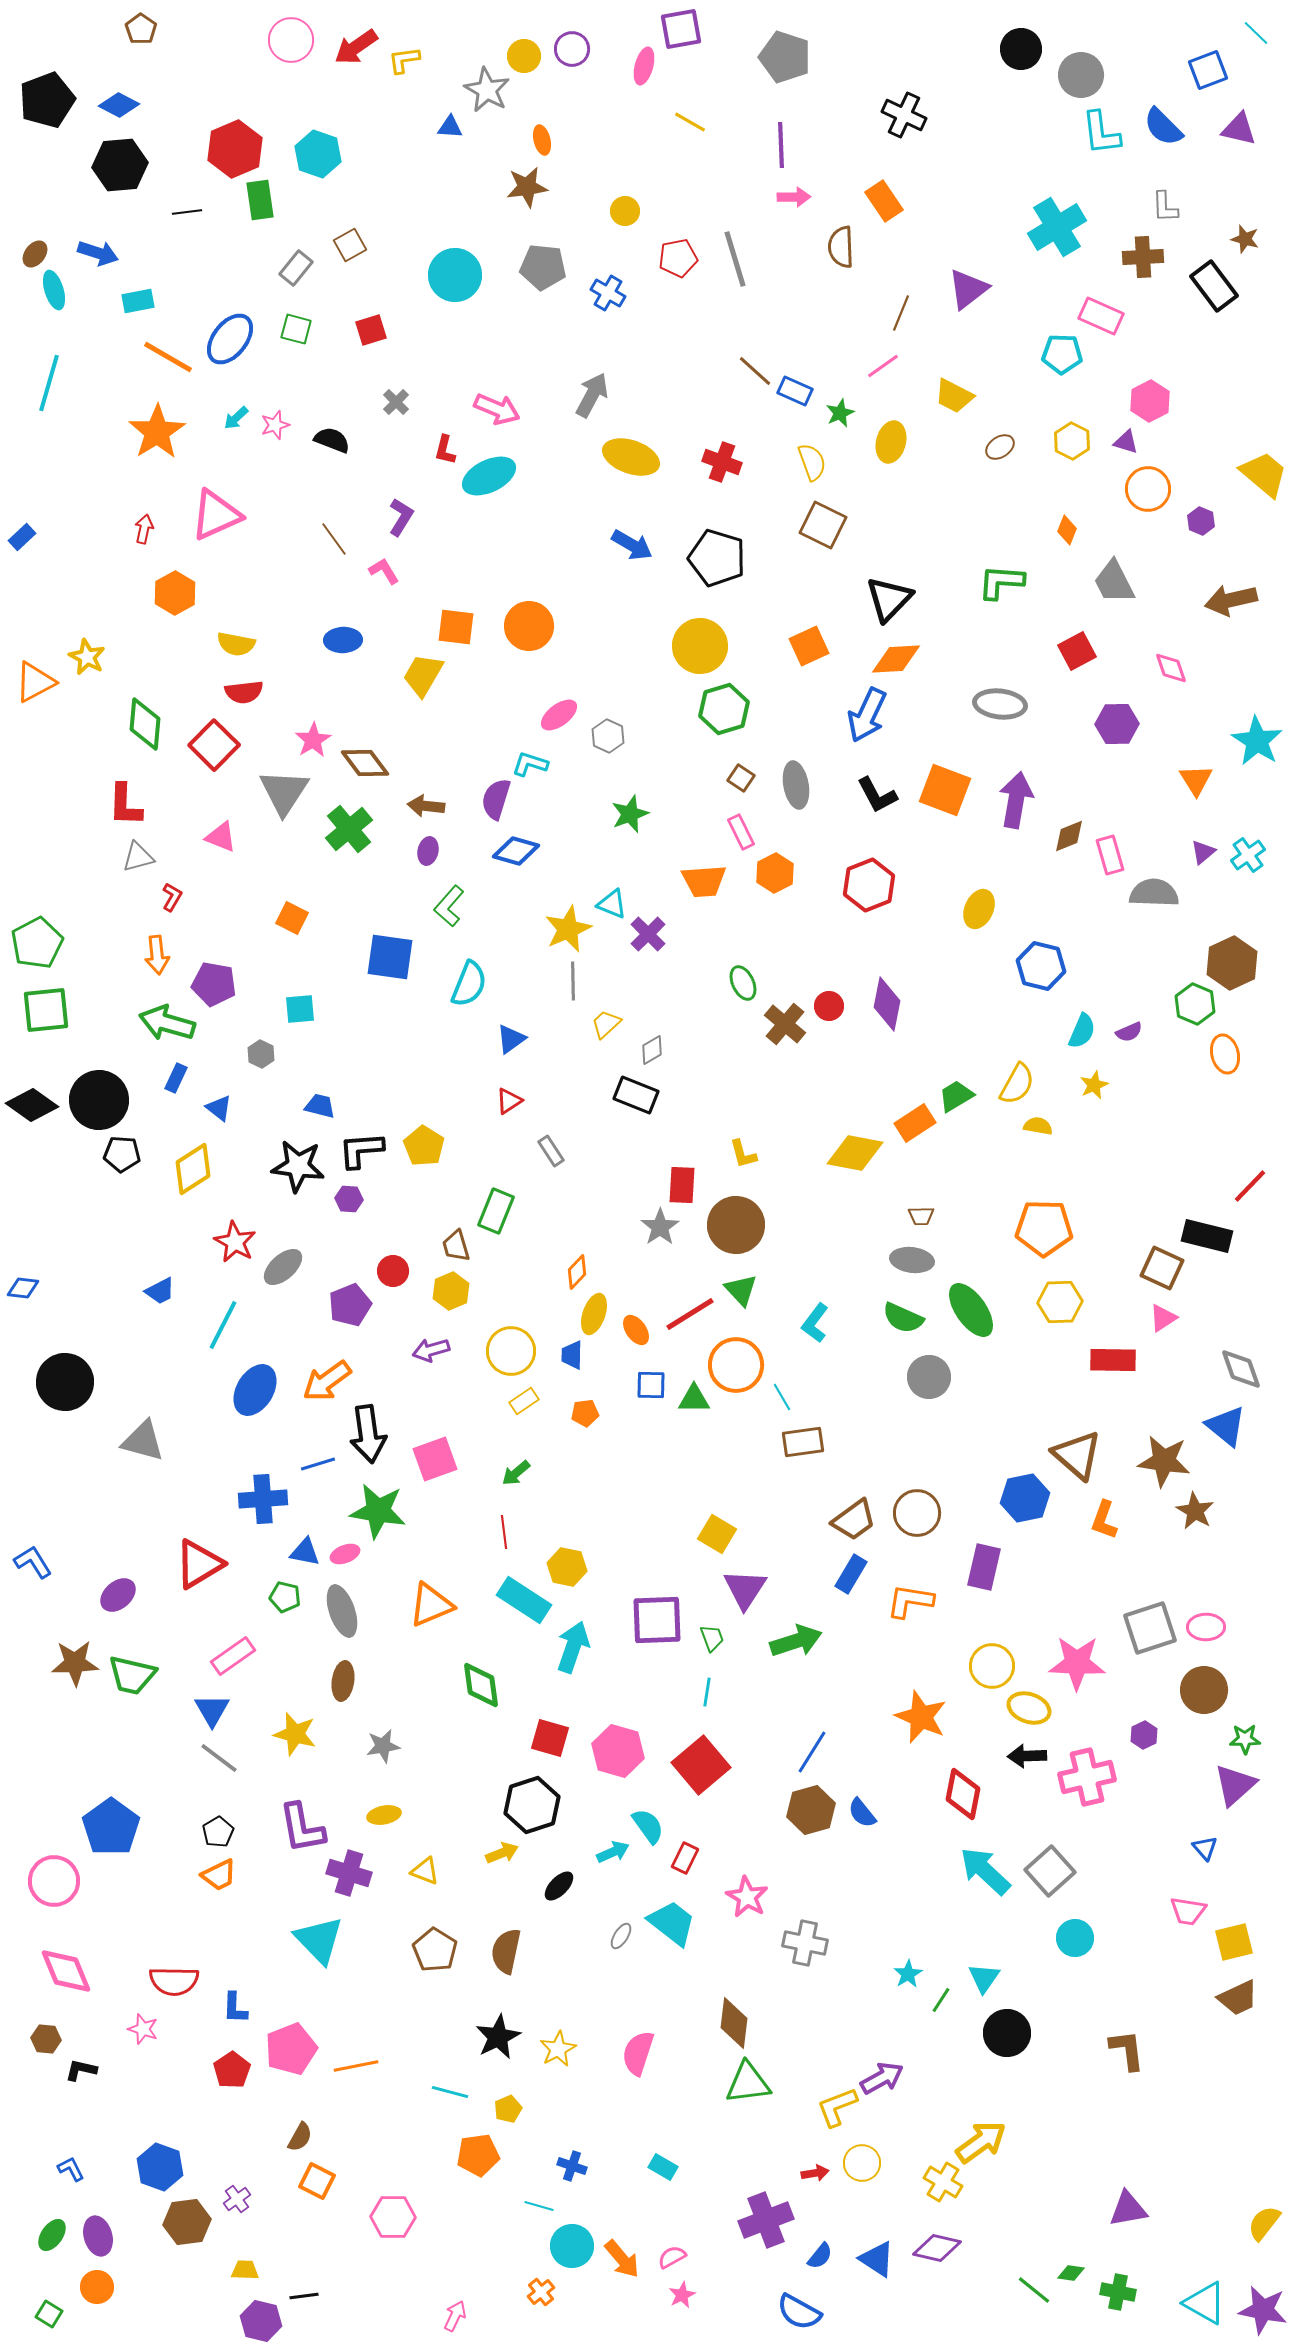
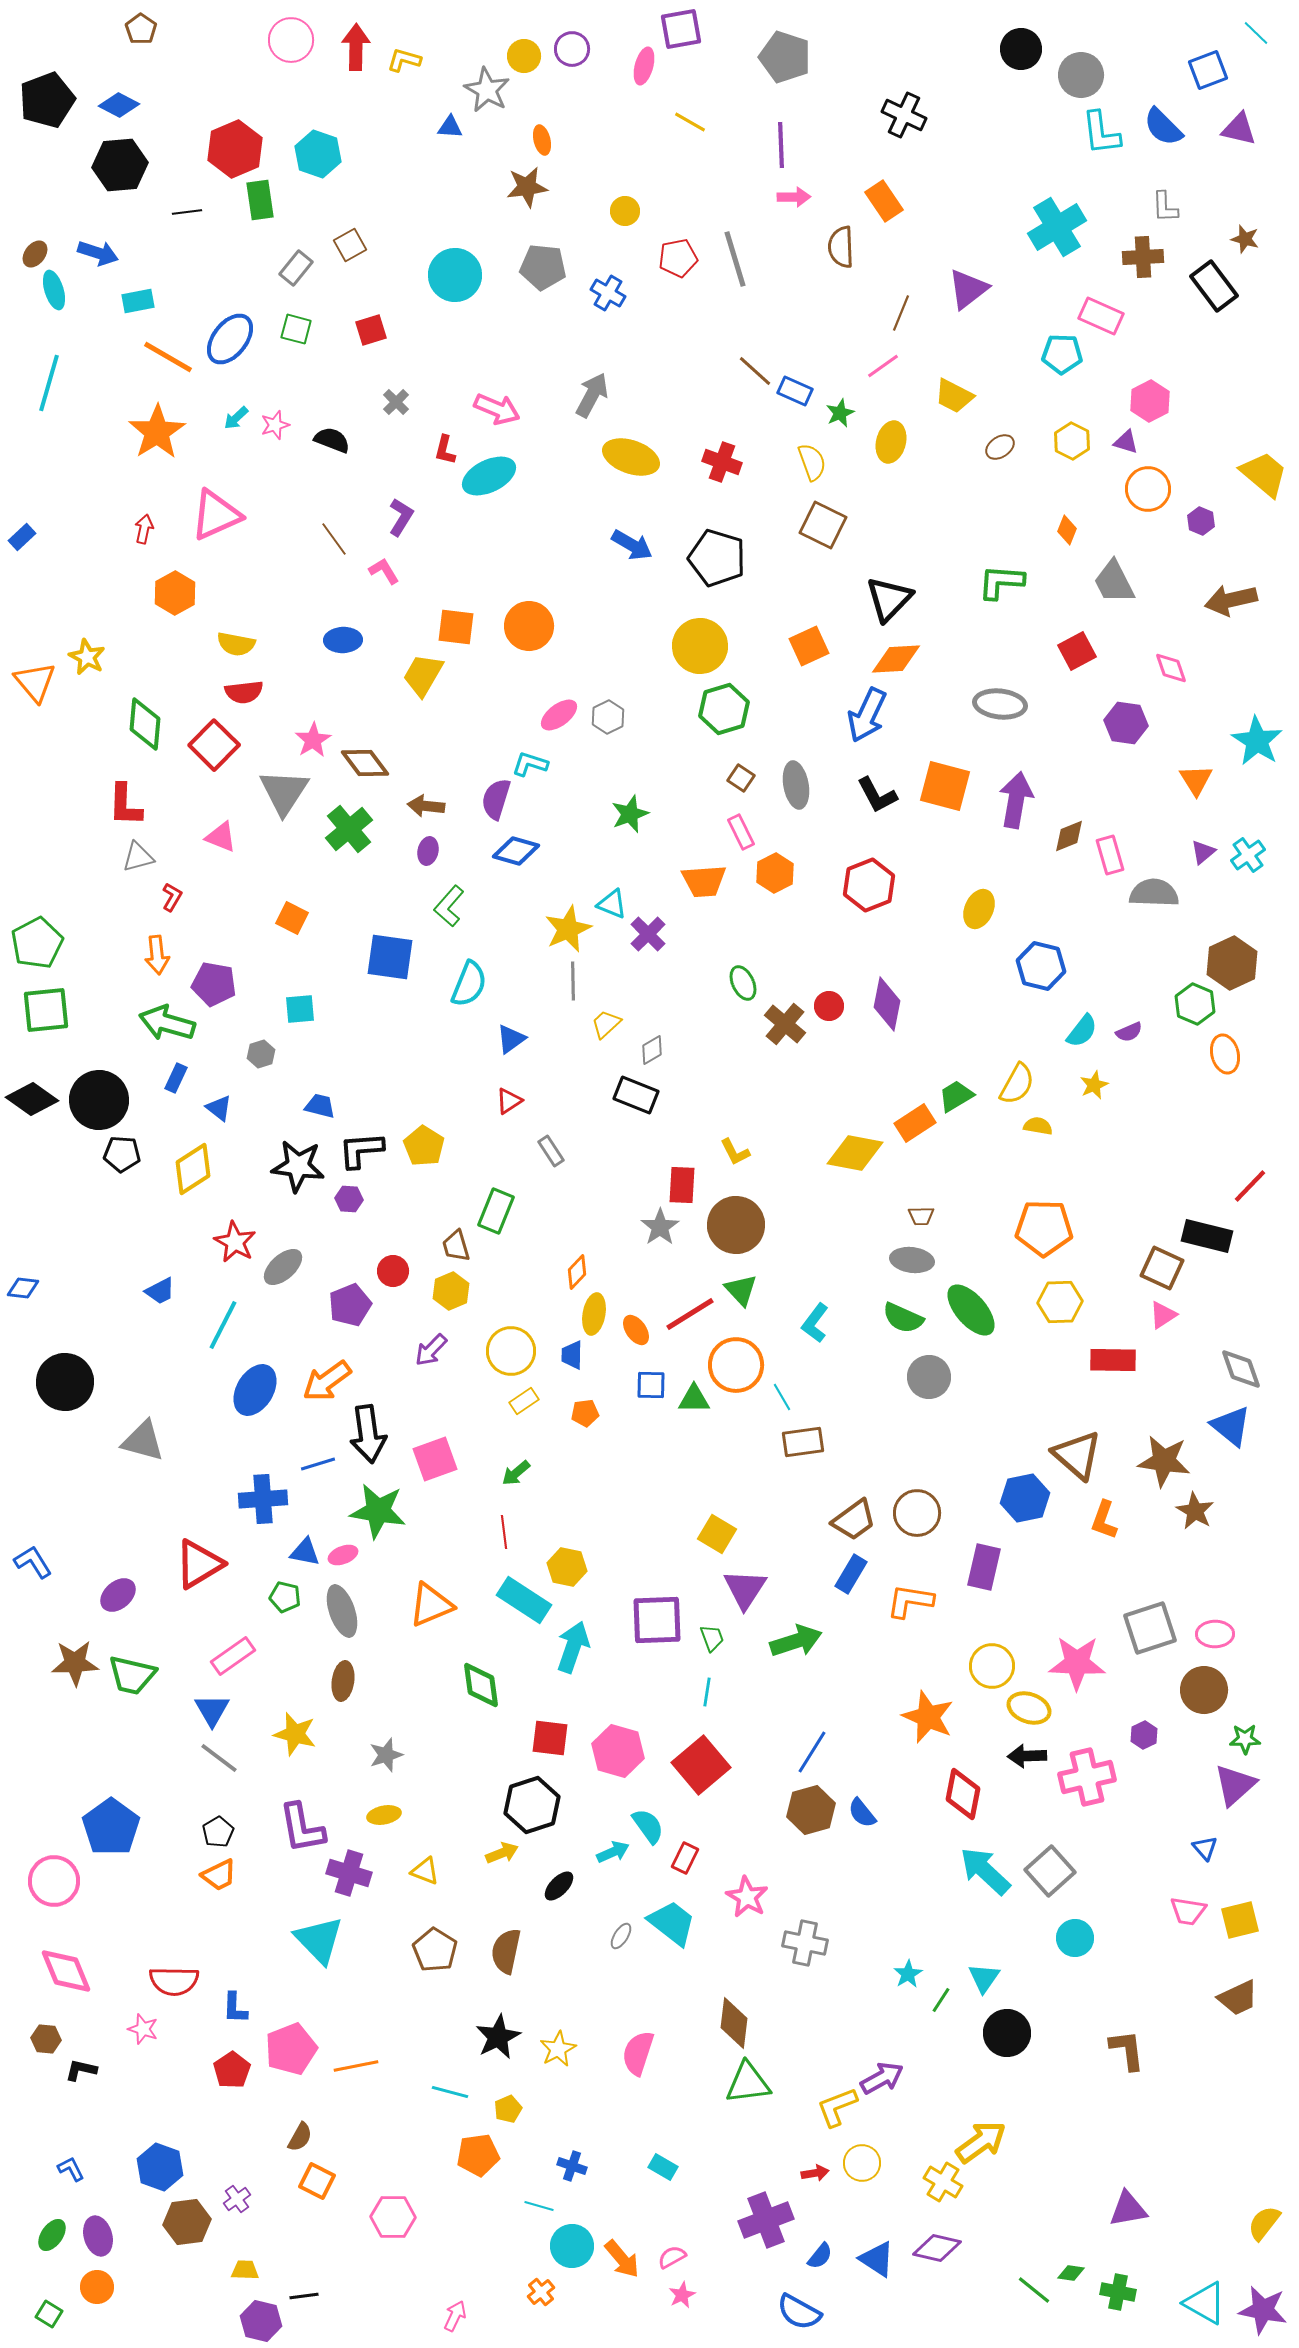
red arrow at (356, 47): rotated 126 degrees clockwise
yellow L-shape at (404, 60): rotated 24 degrees clockwise
orange triangle at (35, 682): rotated 42 degrees counterclockwise
purple hexagon at (1117, 724): moved 9 px right, 1 px up; rotated 9 degrees clockwise
gray hexagon at (608, 736): moved 19 px up; rotated 8 degrees clockwise
orange square at (945, 790): moved 4 px up; rotated 6 degrees counterclockwise
cyan semicircle at (1082, 1031): rotated 15 degrees clockwise
gray hexagon at (261, 1054): rotated 16 degrees clockwise
black diamond at (32, 1105): moved 6 px up
yellow L-shape at (743, 1154): moved 8 px left, 2 px up; rotated 12 degrees counterclockwise
green ellipse at (971, 1310): rotated 6 degrees counterclockwise
yellow ellipse at (594, 1314): rotated 9 degrees counterclockwise
pink triangle at (1163, 1318): moved 3 px up
purple arrow at (431, 1350): rotated 30 degrees counterclockwise
blue triangle at (1226, 1426): moved 5 px right
pink ellipse at (345, 1554): moved 2 px left, 1 px down
pink ellipse at (1206, 1627): moved 9 px right, 7 px down
orange star at (921, 1717): moved 7 px right
red square at (550, 1738): rotated 9 degrees counterclockwise
gray star at (383, 1746): moved 3 px right, 9 px down; rotated 8 degrees counterclockwise
yellow square at (1234, 1942): moved 6 px right, 22 px up
